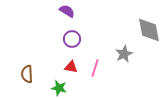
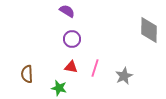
gray diamond: rotated 12 degrees clockwise
gray star: moved 22 px down
